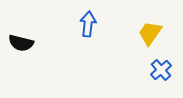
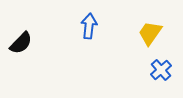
blue arrow: moved 1 px right, 2 px down
black semicircle: rotated 60 degrees counterclockwise
